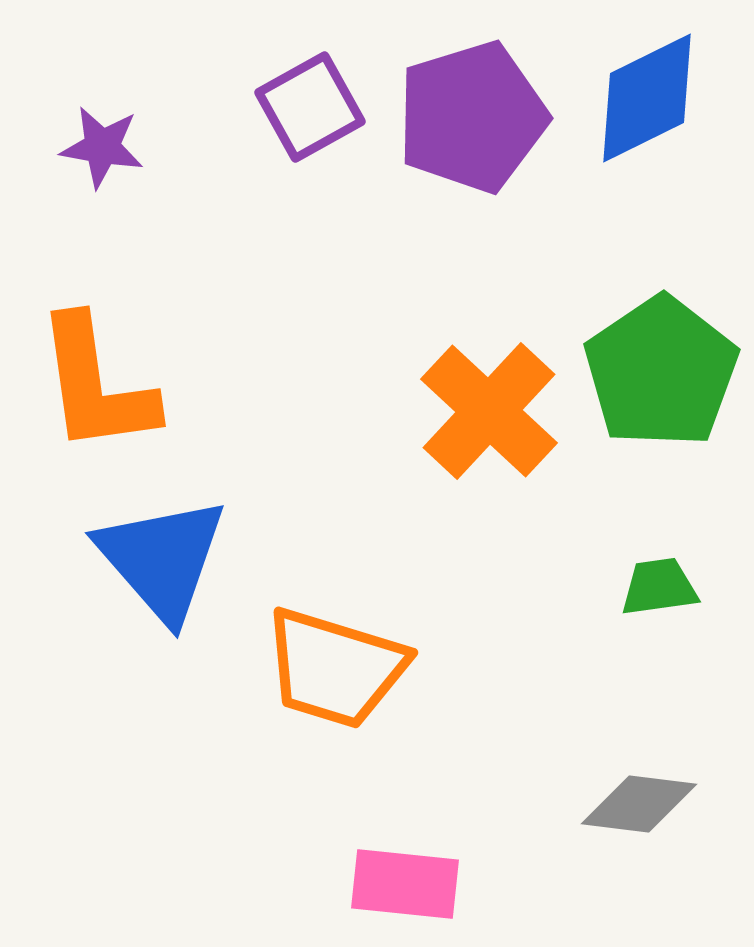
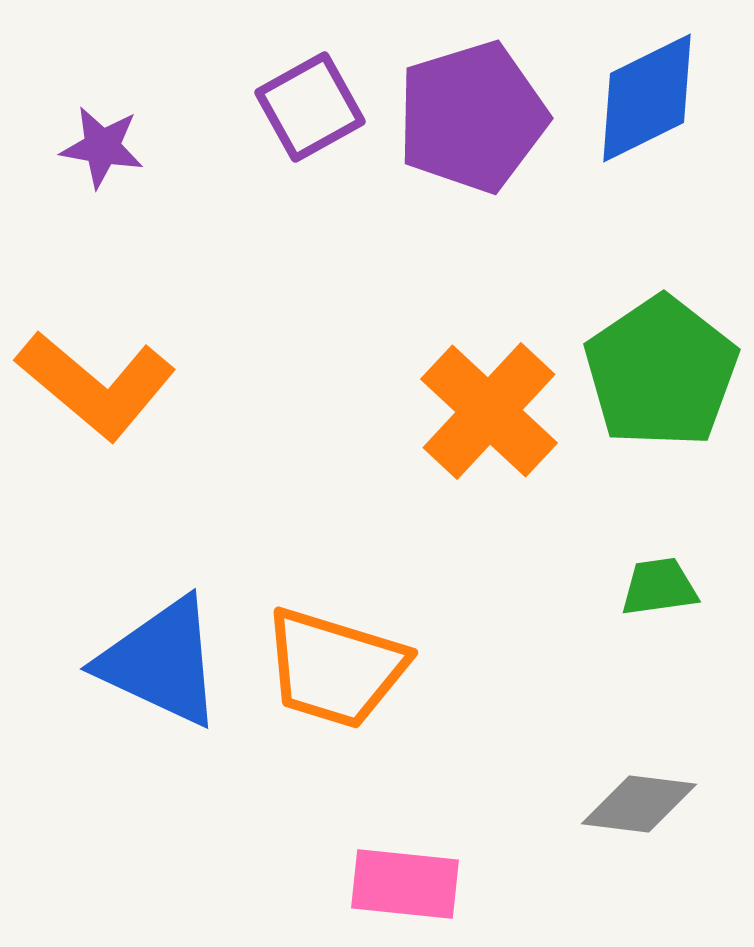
orange L-shape: rotated 42 degrees counterclockwise
blue triangle: moved 1 px left, 103 px down; rotated 24 degrees counterclockwise
